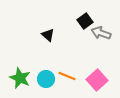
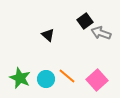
orange line: rotated 18 degrees clockwise
